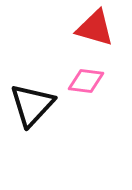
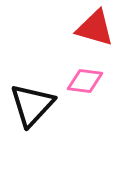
pink diamond: moved 1 px left
